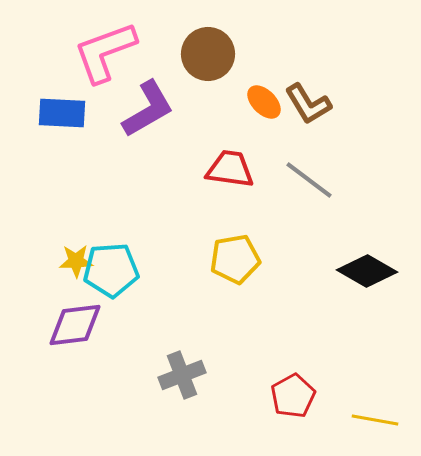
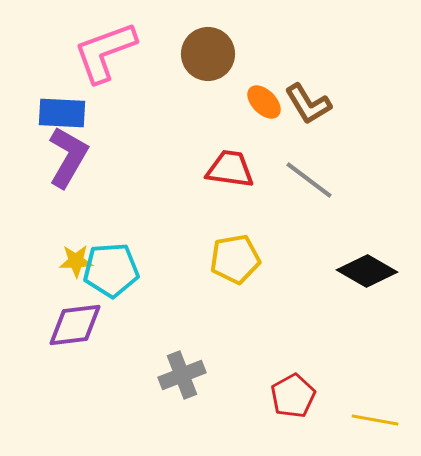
purple L-shape: moved 80 px left, 48 px down; rotated 30 degrees counterclockwise
